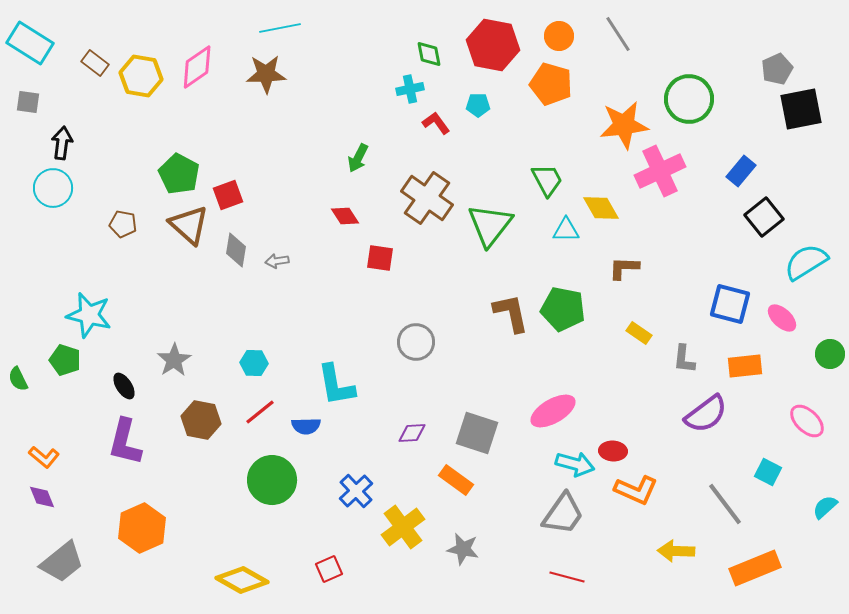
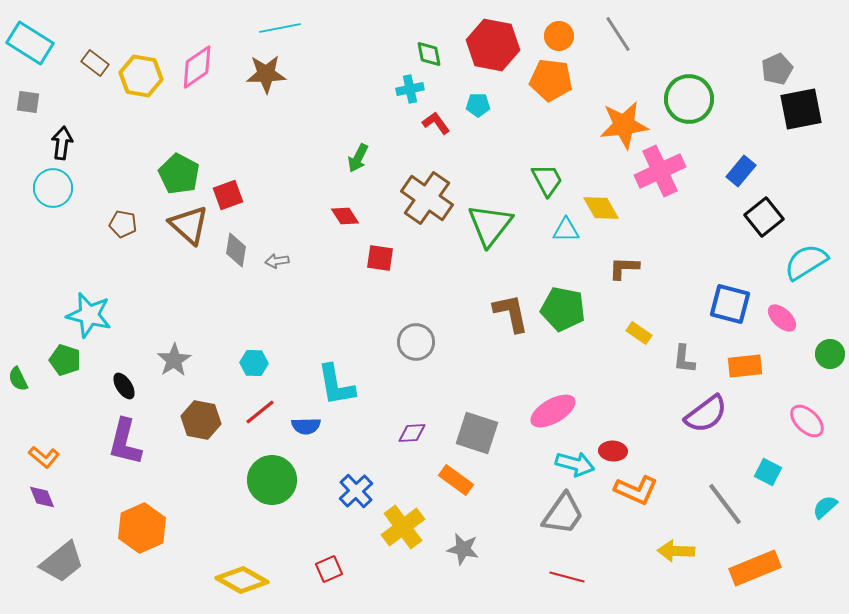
orange pentagon at (551, 84): moved 4 px up; rotated 9 degrees counterclockwise
